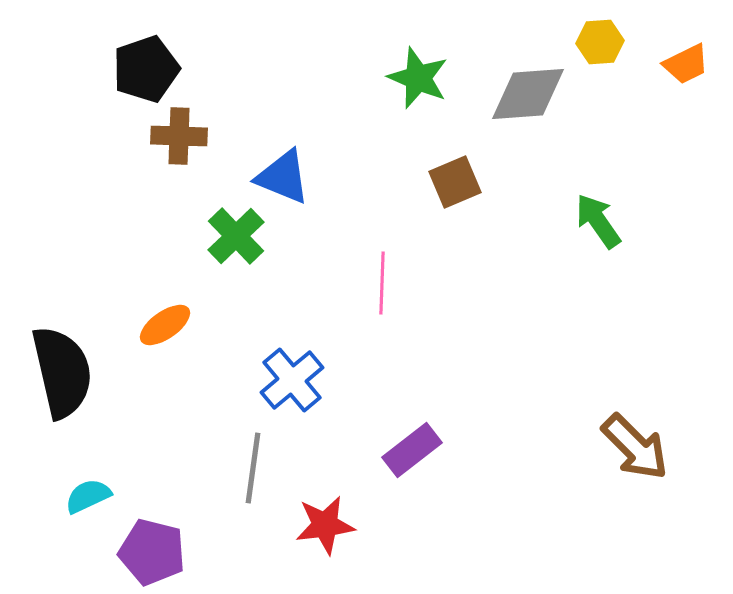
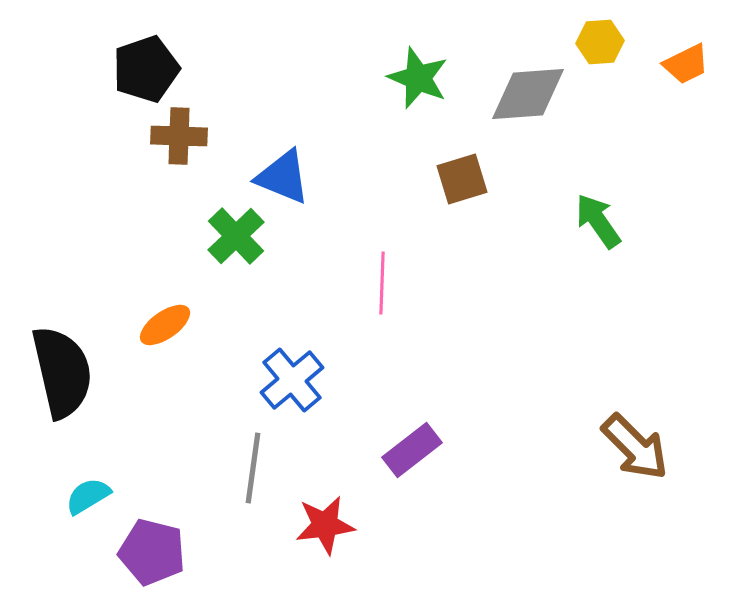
brown square: moved 7 px right, 3 px up; rotated 6 degrees clockwise
cyan semicircle: rotated 6 degrees counterclockwise
